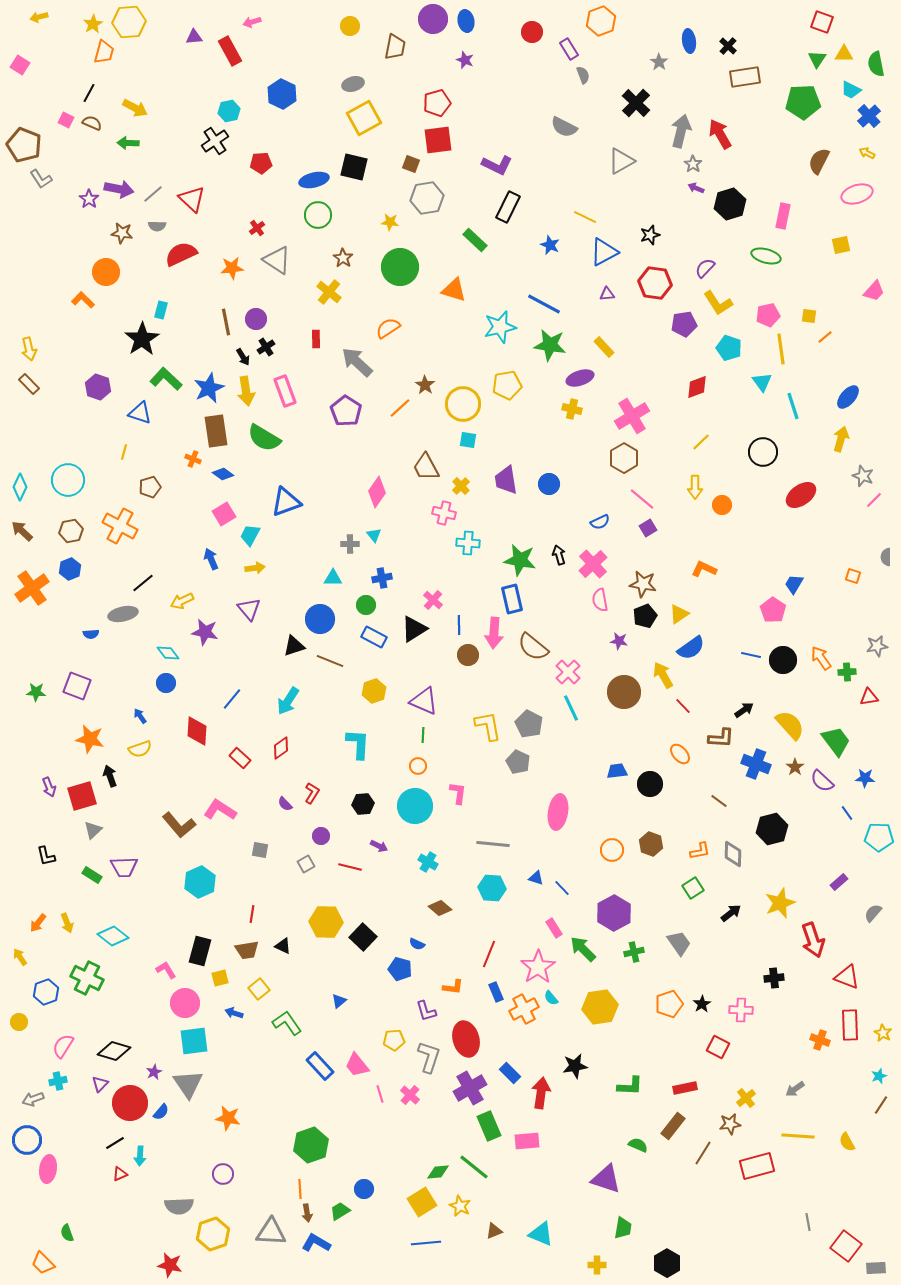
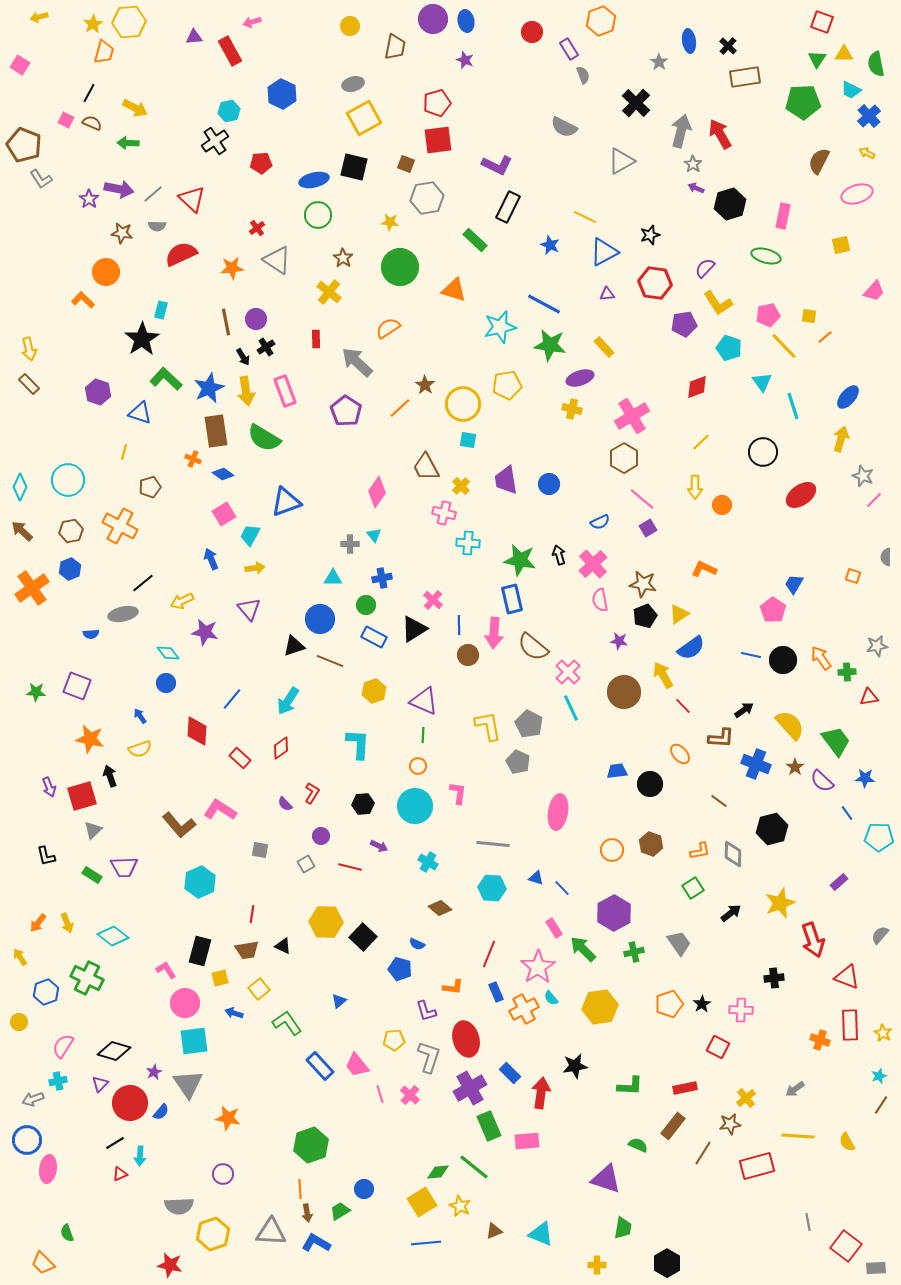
brown square at (411, 164): moved 5 px left
yellow line at (781, 349): moved 3 px right, 3 px up; rotated 36 degrees counterclockwise
purple hexagon at (98, 387): moved 5 px down
gray semicircle at (873, 913): moved 7 px right, 22 px down
